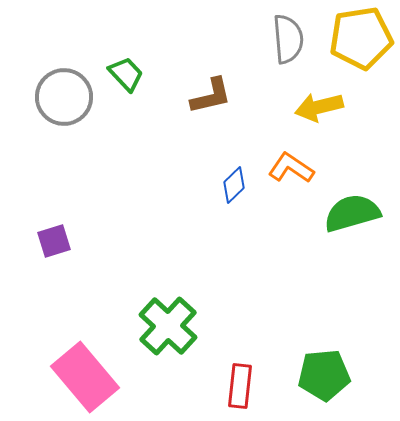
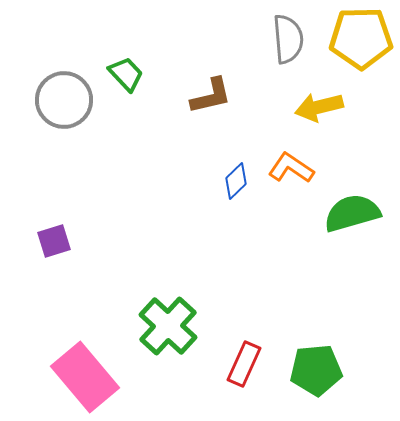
yellow pentagon: rotated 8 degrees clockwise
gray circle: moved 3 px down
blue diamond: moved 2 px right, 4 px up
green pentagon: moved 8 px left, 5 px up
red rectangle: moved 4 px right, 22 px up; rotated 18 degrees clockwise
